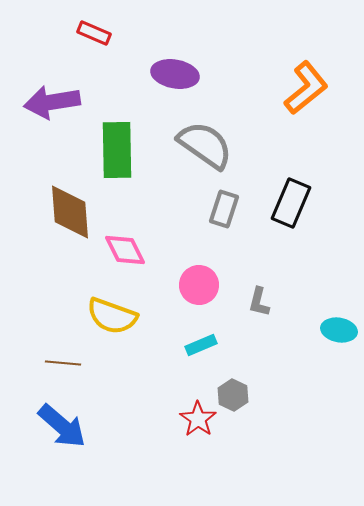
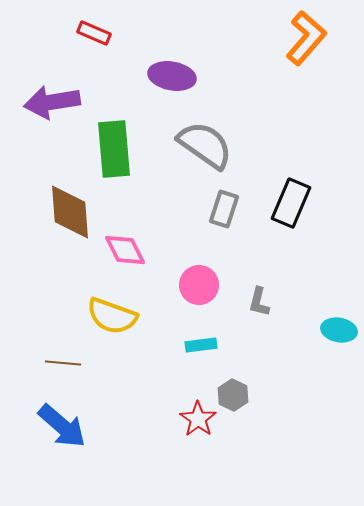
purple ellipse: moved 3 px left, 2 px down
orange L-shape: moved 50 px up; rotated 10 degrees counterclockwise
green rectangle: moved 3 px left, 1 px up; rotated 4 degrees counterclockwise
cyan rectangle: rotated 16 degrees clockwise
